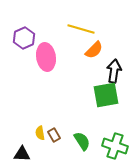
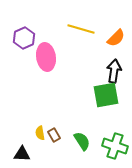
orange semicircle: moved 22 px right, 12 px up
